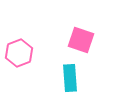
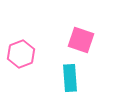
pink hexagon: moved 2 px right, 1 px down
